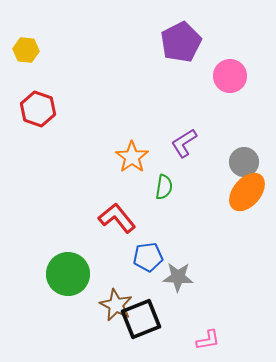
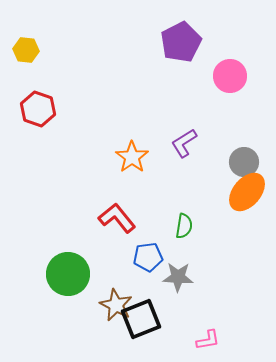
green semicircle: moved 20 px right, 39 px down
